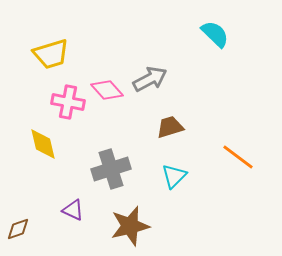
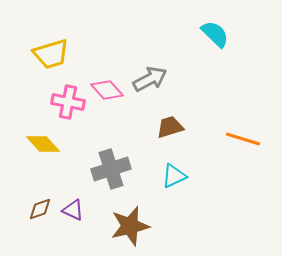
yellow diamond: rotated 28 degrees counterclockwise
orange line: moved 5 px right, 18 px up; rotated 20 degrees counterclockwise
cyan triangle: rotated 20 degrees clockwise
brown diamond: moved 22 px right, 20 px up
